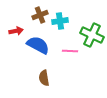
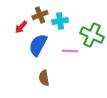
red arrow: moved 5 px right, 4 px up; rotated 144 degrees clockwise
blue semicircle: rotated 90 degrees counterclockwise
